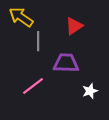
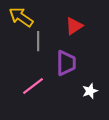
purple trapezoid: rotated 88 degrees clockwise
